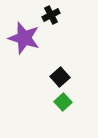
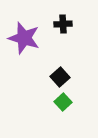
black cross: moved 12 px right, 9 px down; rotated 24 degrees clockwise
